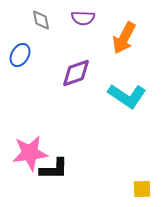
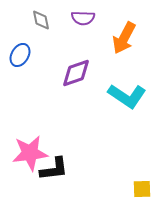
black L-shape: rotated 8 degrees counterclockwise
